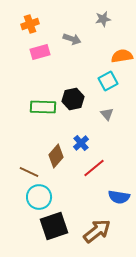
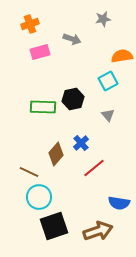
gray triangle: moved 1 px right, 1 px down
brown diamond: moved 2 px up
blue semicircle: moved 6 px down
brown arrow: moved 1 px right; rotated 20 degrees clockwise
